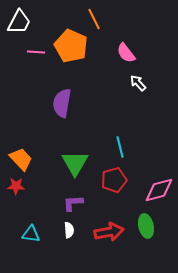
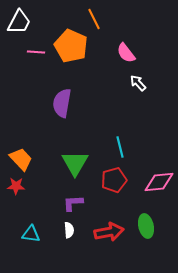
pink diamond: moved 8 px up; rotated 8 degrees clockwise
